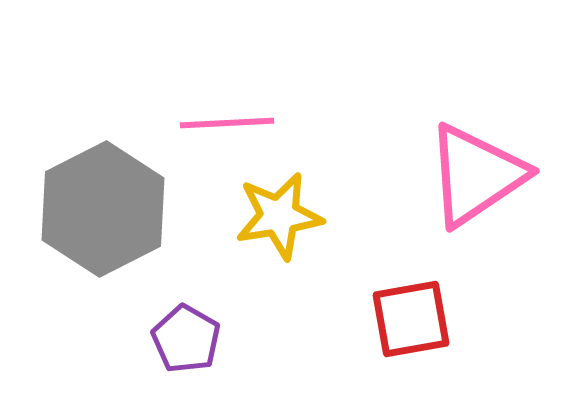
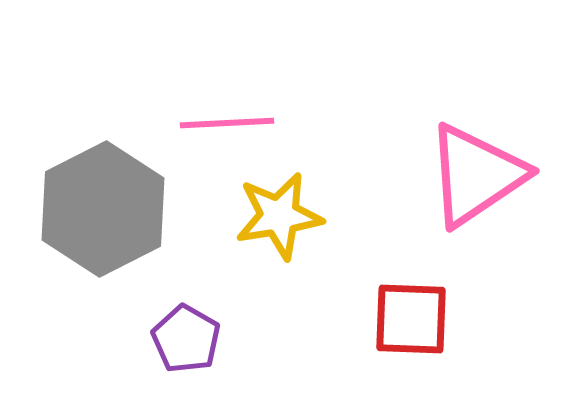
red square: rotated 12 degrees clockwise
